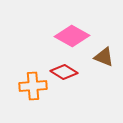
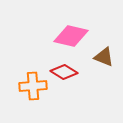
pink diamond: moved 1 px left; rotated 16 degrees counterclockwise
